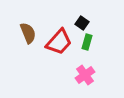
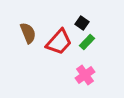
green rectangle: rotated 28 degrees clockwise
